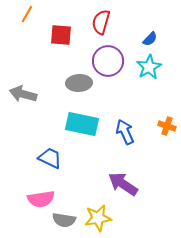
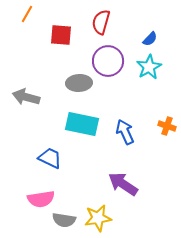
gray arrow: moved 3 px right, 3 px down
